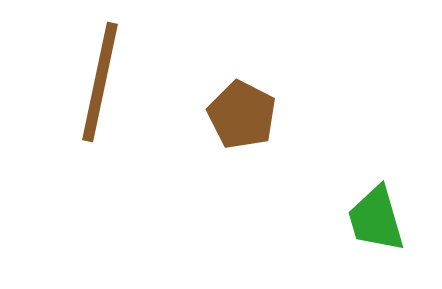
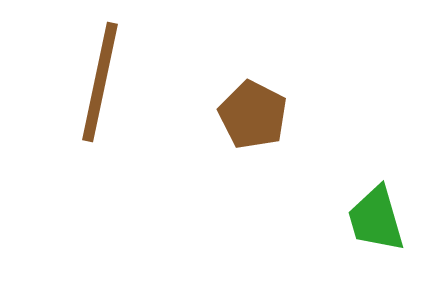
brown pentagon: moved 11 px right
